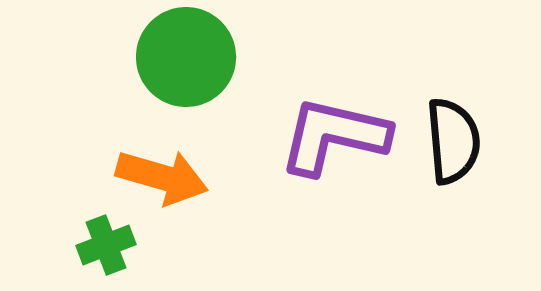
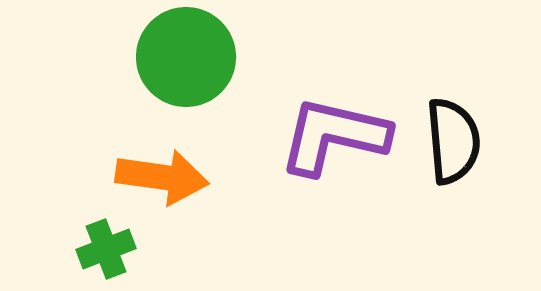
orange arrow: rotated 8 degrees counterclockwise
green cross: moved 4 px down
